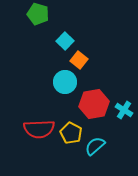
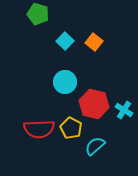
orange square: moved 15 px right, 18 px up
red hexagon: rotated 24 degrees clockwise
yellow pentagon: moved 5 px up
